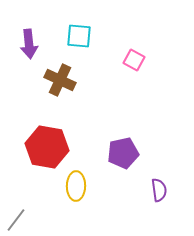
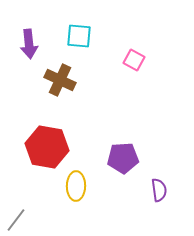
purple pentagon: moved 5 px down; rotated 8 degrees clockwise
